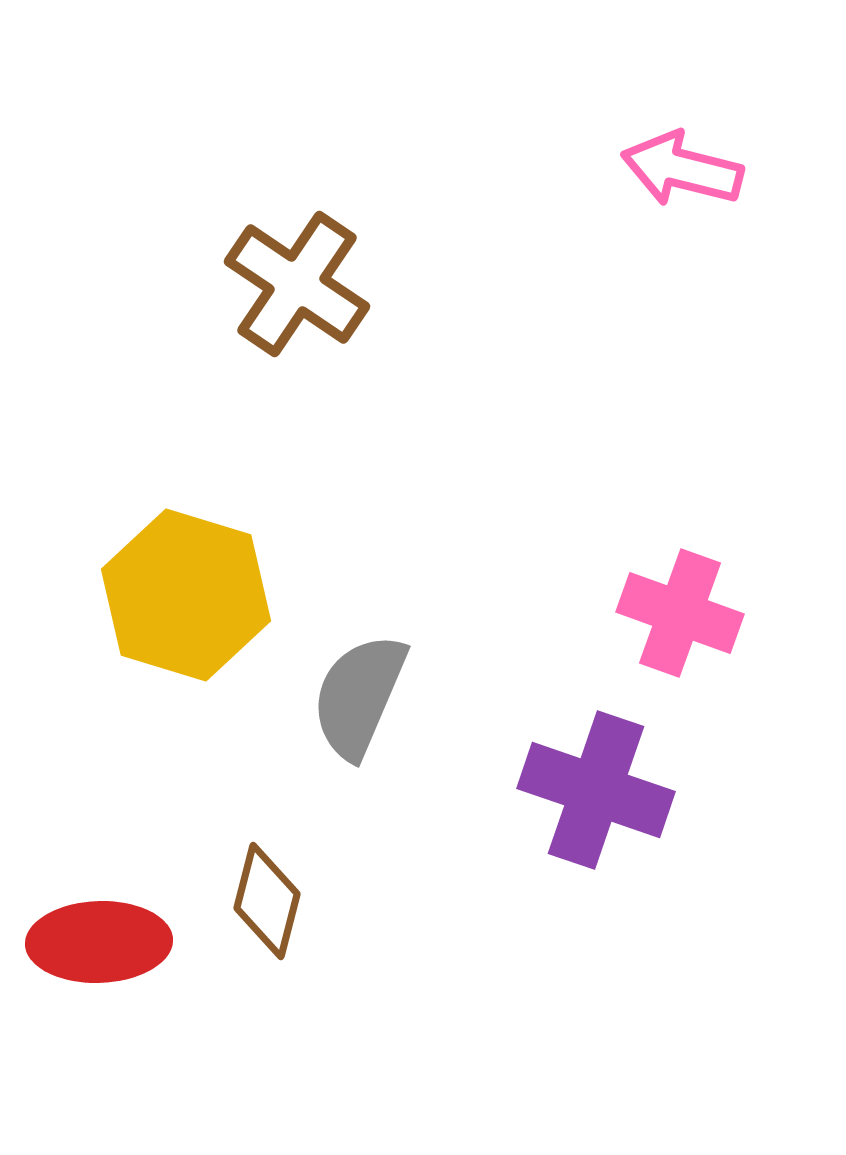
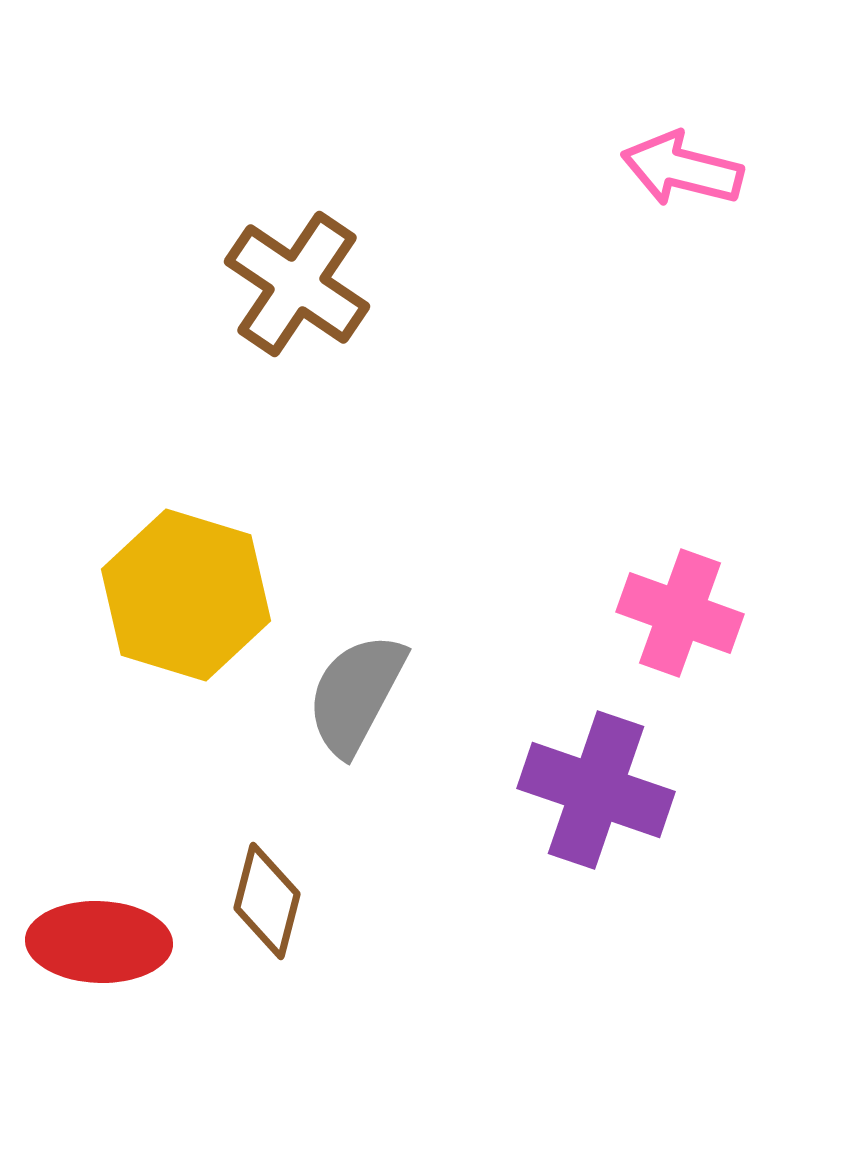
gray semicircle: moved 3 px left, 2 px up; rotated 5 degrees clockwise
red ellipse: rotated 4 degrees clockwise
